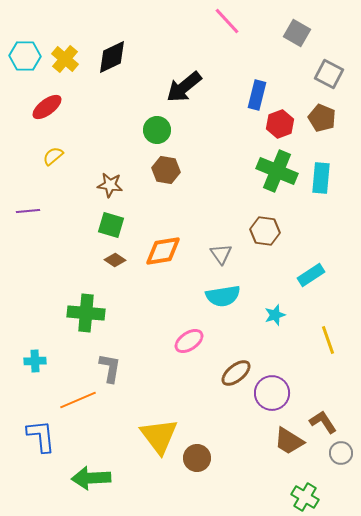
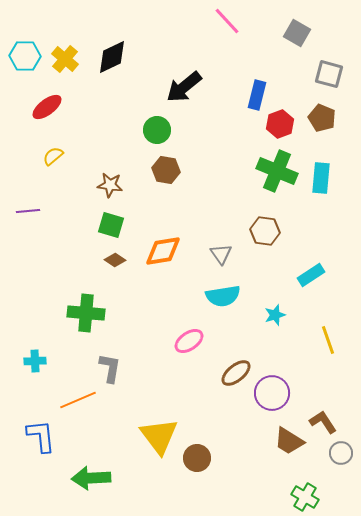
gray square at (329, 74): rotated 12 degrees counterclockwise
